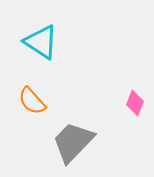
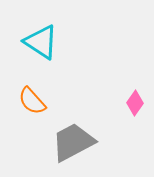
pink diamond: rotated 15 degrees clockwise
gray trapezoid: rotated 18 degrees clockwise
